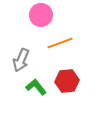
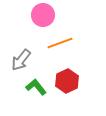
pink circle: moved 2 px right
gray arrow: rotated 15 degrees clockwise
red hexagon: rotated 20 degrees counterclockwise
